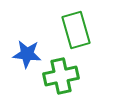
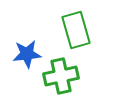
blue star: rotated 12 degrees counterclockwise
